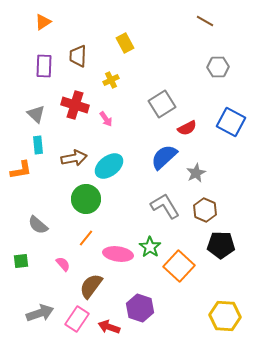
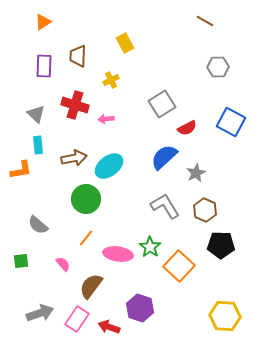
pink arrow: rotated 119 degrees clockwise
